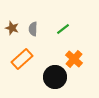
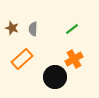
green line: moved 9 px right
orange cross: rotated 18 degrees clockwise
